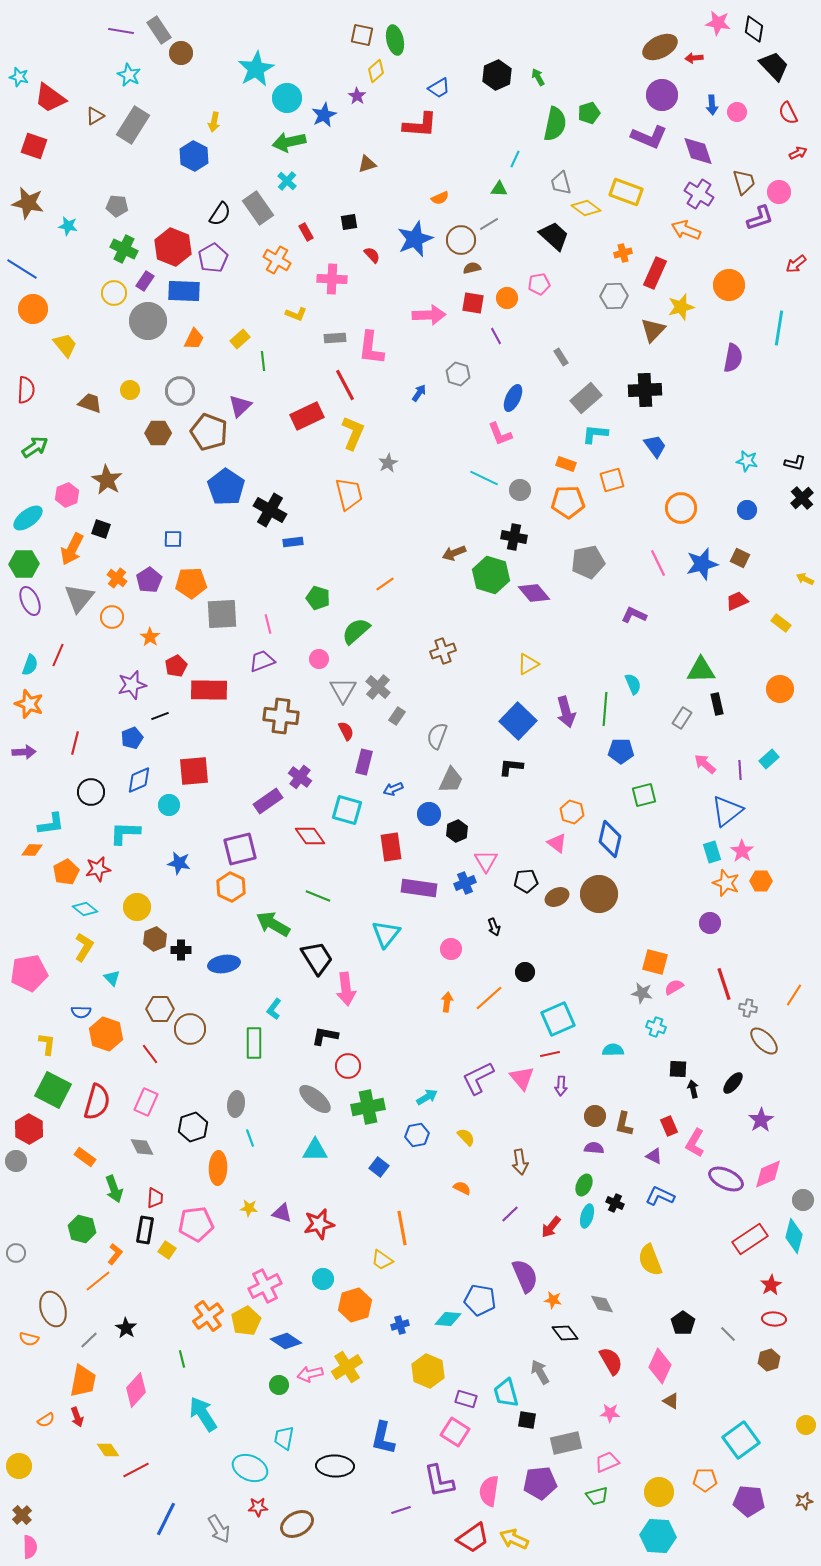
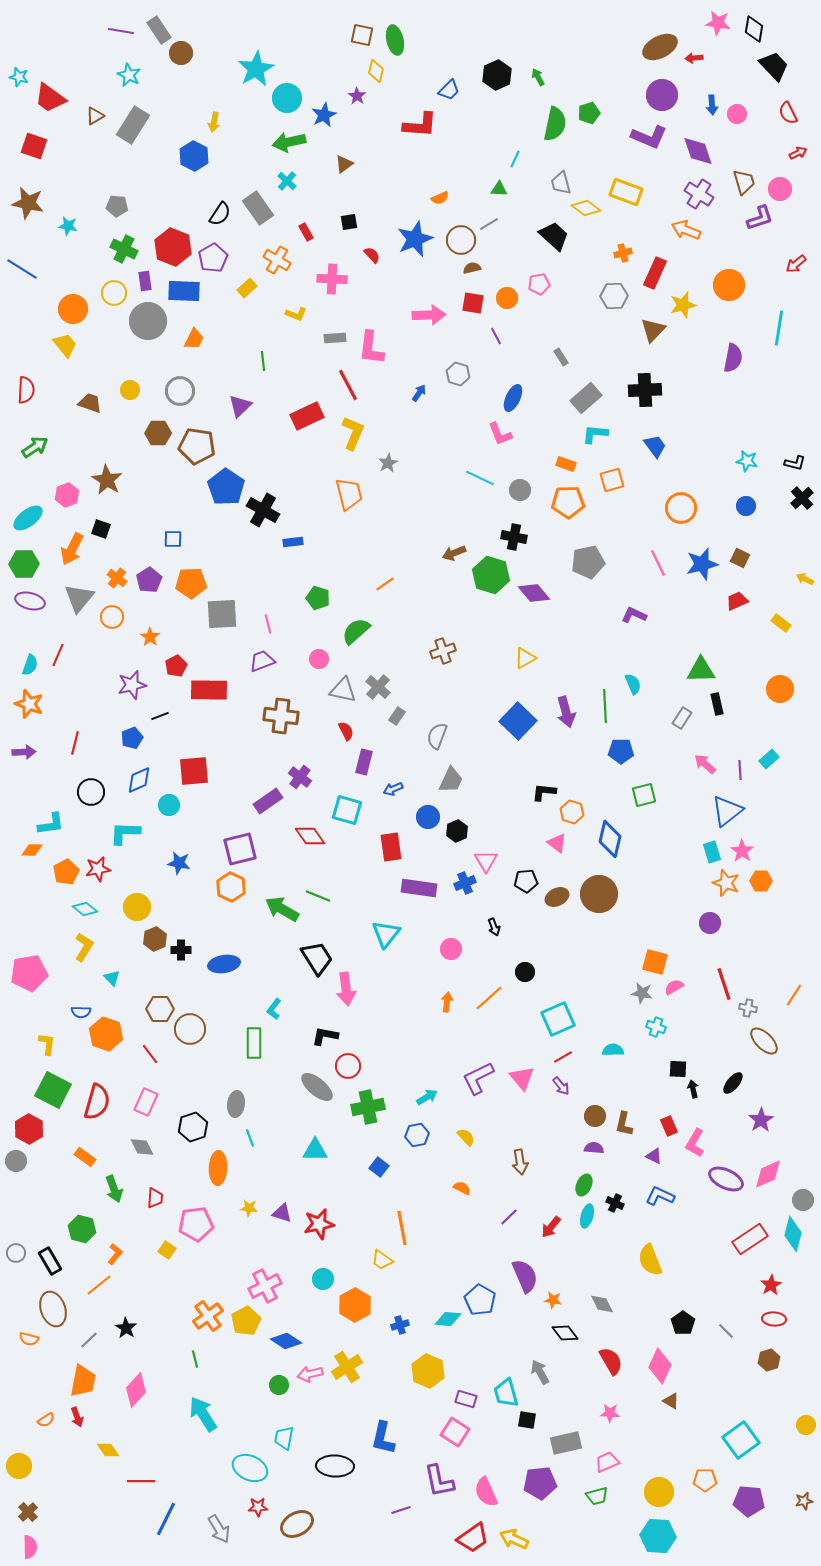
yellow diamond at (376, 71): rotated 35 degrees counterclockwise
blue trapezoid at (439, 88): moved 10 px right, 2 px down; rotated 15 degrees counterclockwise
pink circle at (737, 112): moved 2 px down
brown triangle at (367, 164): moved 23 px left; rotated 18 degrees counterclockwise
pink circle at (779, 192): moved 1 px right, 3 px up
purple rectangle at (145, 281): rotated 42 degrees counterclockwise
yellow star at (681, 307): moved 2 px right, 2 px up
orange circle at (33, 309): moved 40 px right
yellow rectangle at (240, 339): moved 7 px right, 51 px up
red line at (345, 385): moved 3 px right
brown pentagon at (209, 432): moved 12 px left, 14 px down; rotated 12 degrees counterclockwise
cyan line at (484, 478): moved 4 px left
black cross at (270, 510): moved 7 px left
blue circle at (747, 510): moved 1 px left, 4 px up
purple ellipse at (30, 601): rotated 52 degrees counterclockwise
yellow triangle at (528, 664): moved 3 px left, 6 px up
gray triangle at (343, 690): rotated 48 degrees counterclockwise
green line at (605, 709): moved 3 px up; rotated 8 degrees counterclockwise
black L-shape at (511, 767): moved 33 px right, 25 px down
blue circle at (429, 814): moved 1 px left, 3 px down
green arrow at (273, 924): moved 9 px right, 15 px up
red line at (550, 1054): moved 13 px right, 3 px down; rotated 18 degrees counterclockwise
purple arrow at (561, 1086): rotated 42 degrees counterclockwise
gray ellipse at (315, 1099): moved 2 px right, 12 px up
purple line at (510, 1214): moved 1 px left, 3 px down
black rectangle at (145, 1230): moved 95 px left, 31 px down; rotated 40 degrees counterclockwise
cyan diamond at (794, 1236): moved 1 px left, 2 px up
orange line at (98, 1281): moved 1 px right, 4 px down
blue pentagon at (480, 1300): rotated 20 degrees clockwise
orange hexagon at (355, 1305): rotated 12 degrees counterclockwise
gray line at (728, 1334): moved 2 px left, 3 px up
green line at (182, 1359): moved 13 px right
red line at (136, 1470): moved 5 px right, 11 px down; rotated 28 degrees clockwise
pink semicircle at (489, 1491): moved 3 px left, 1 px down; rotated 32 degrees counterclockwise
brown cross at (22, 1515): moved 6 px right, 3 px up
